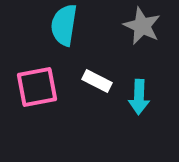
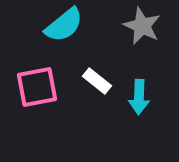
cyan semicircle: rotated 138 degrees counterclockwise
white rectangle: rotated 12 degrees clockwise
